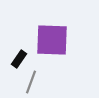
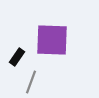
black rectangle: moved 2 px left, 2 px up
